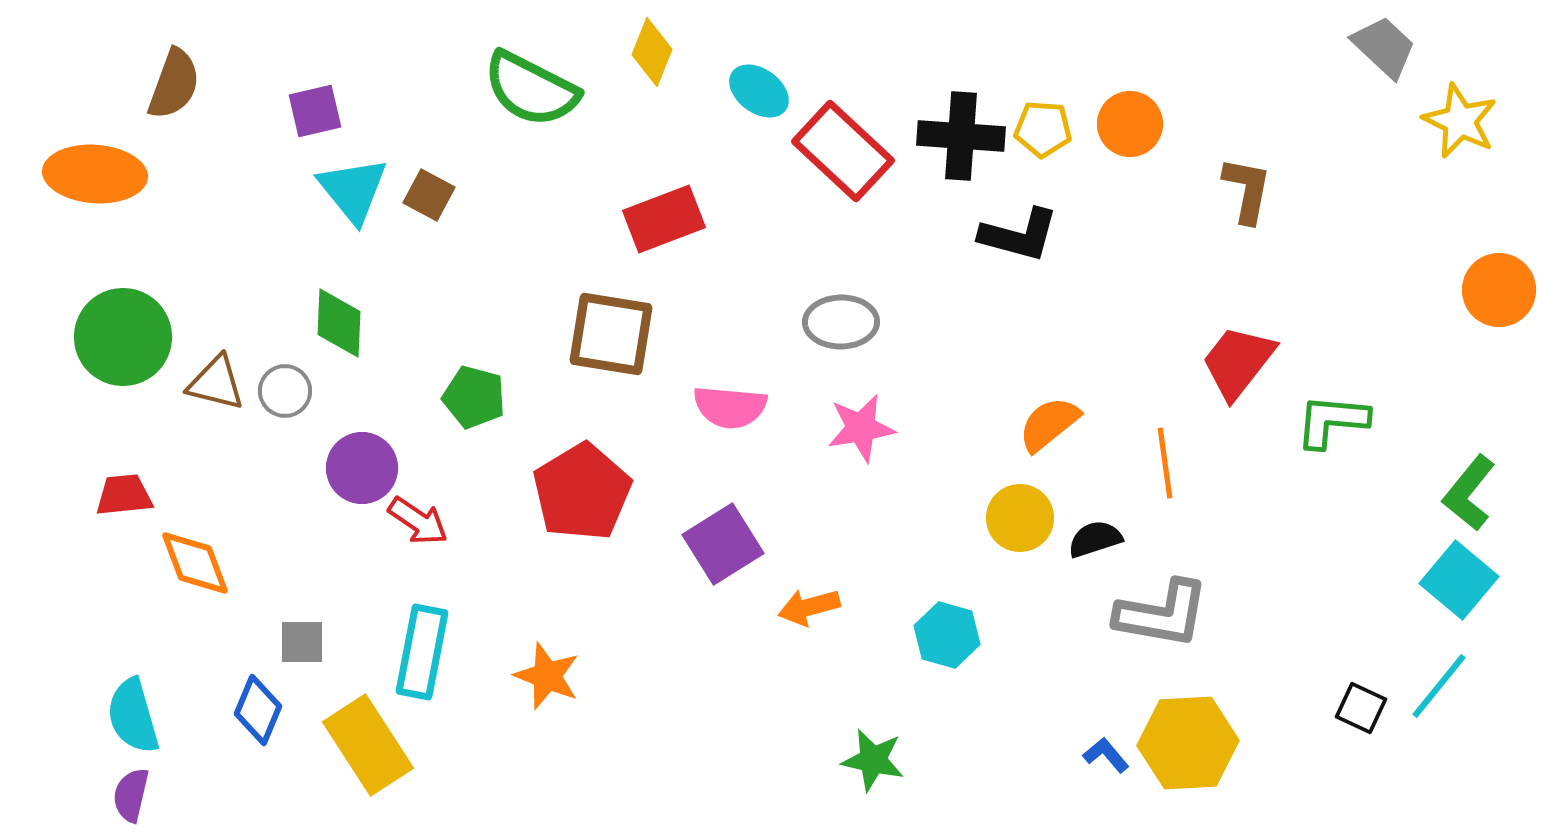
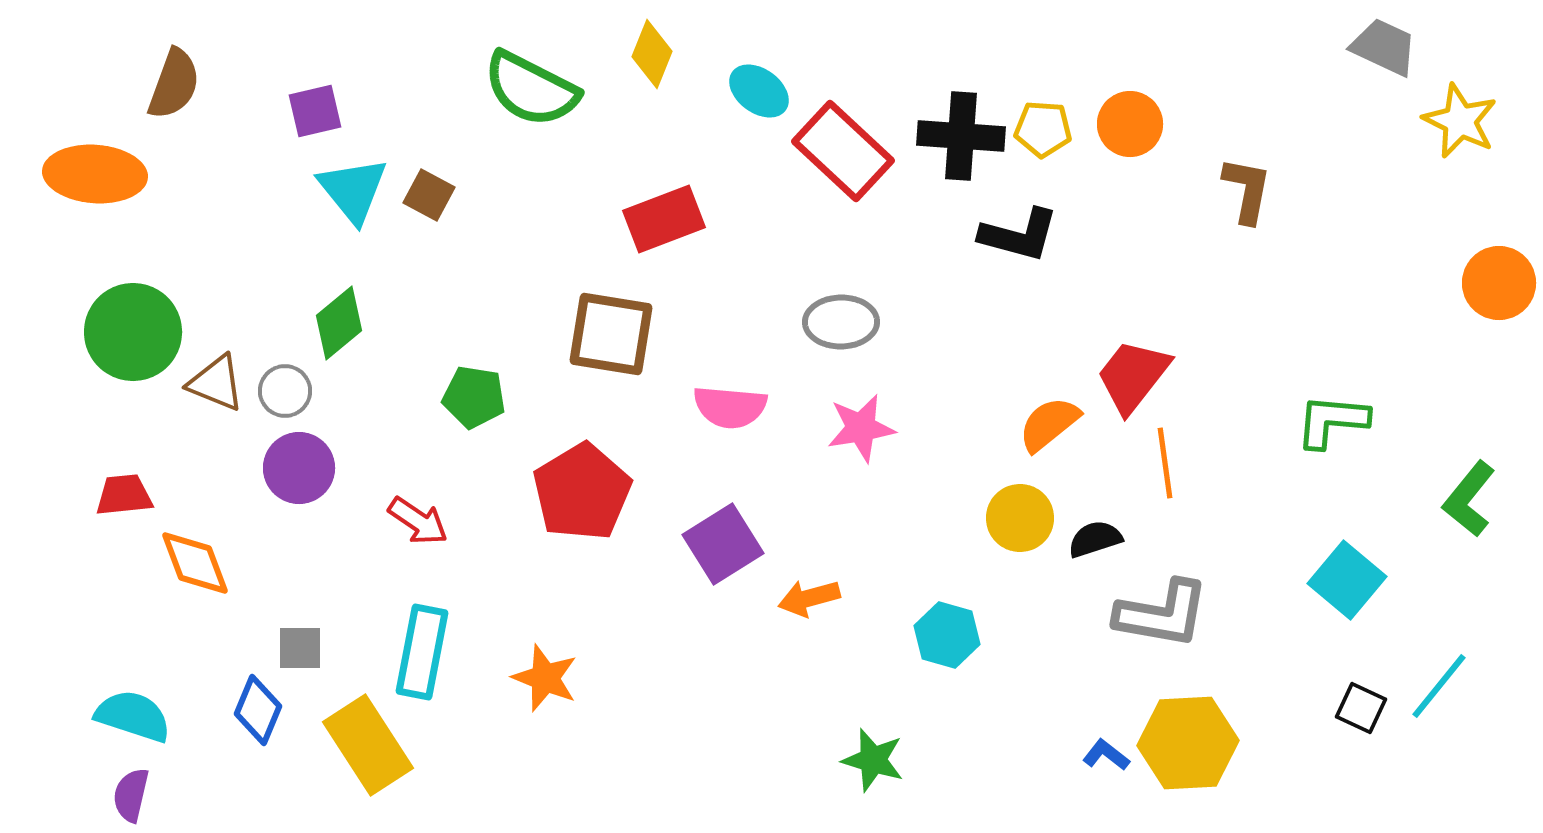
gray trapezoid at (1384, 47): rotated 18 degrees counterclockwise
yellow diamond at (652, 52): moved 2 px down
orange circle at (1499, 290): moved 7 px up
green diamond at (339, 323): rotated 48 degrees clockwise
green circle at (123, 337): moved 10 px right, 5 px up
red trapezoid at (1238, 362): moved 105 px left, 14 px down
brown triangle at (216, 383): rotated 8 degrees clockwise
green pentagon at (474, 397): rotated 6 degrees counterclockwise
purple circle at (362, 468): moved 63 px left
green L-shape at (1469, 493): moved 6 px down
cyan square at (1459, 580): moved 112 px left
orange arrow at (809, 607): moved 9 px up
gray square at (302, 642): moved 2 px left, 6 px down
orange star at (547, 676): moved 2 px left, 2 px down
cyan semicircle at (133, 716): rotated 124 degrees clockwise
blue L-shape at (1106, 755): rotated 12 degrees counterclockwise
green star at (873, 760): rotated 4 degrees clockwise
